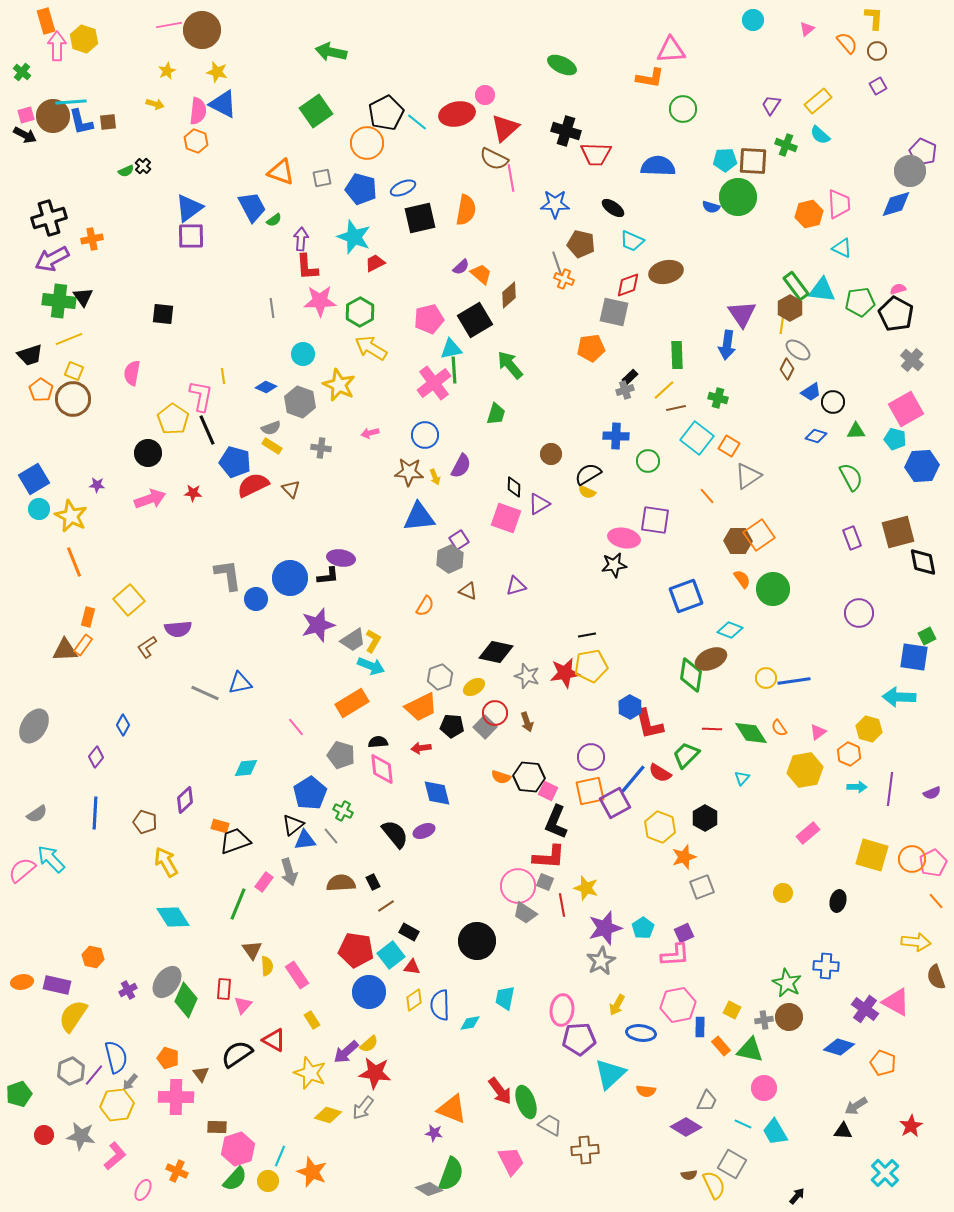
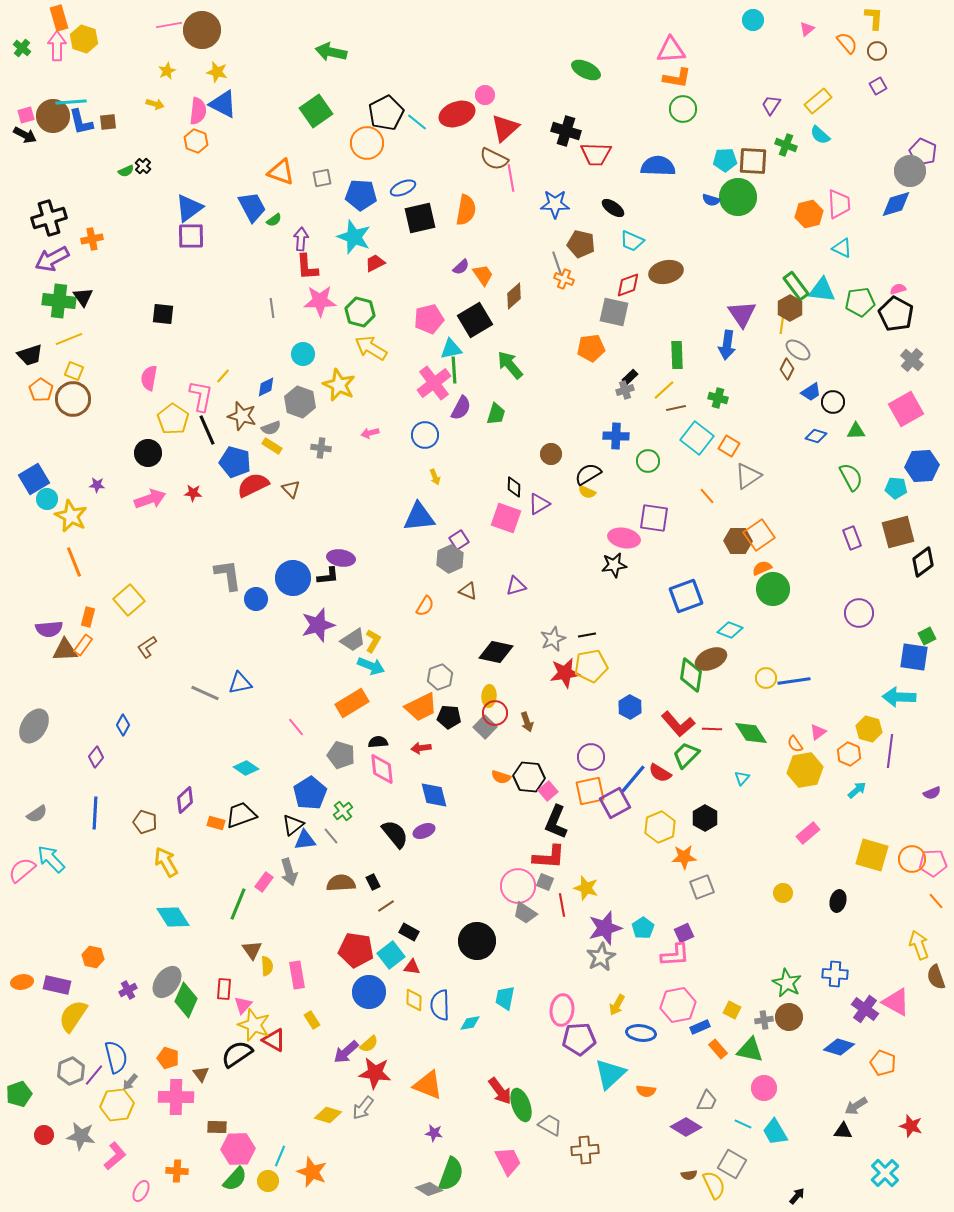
orange rectangle at (46, 21): moved 13 px right, 3 px up
green ellipse at (562, 65): moved 24 px right, 5 px down
green cross at (22, 72): moved 24 px up
orange L-shape at (650, 78): moved 27 px right
red ellipse at (457, 114): rotated 8 degrees counterclockwise
blue pentagon at (361, 189): moved 6 px down; rotated 12 degrees counterclockwise
blue semicircle at (711, 207): moved 7 px up
orange trapezoid at (481, 274): moved 2 px right, 1 px down; rotated 15 degrees clockwise
brown diamond at (509, 295): moved 5 px right, 1 px down
green hexagon at (360, 312): rotated 16 degrees counterclockwise
pink semicircle at (132, 373): moved 17 px right, 5 px down
yellow line at (223, 376): rotated 49 degrees clockwise
blue diamond at (266, 387): rotated 50 degrees counterclockwise
cyan pentagon at (895, 439): moved 1 px right, 49 px down; rotated 10 degrees counterclockwise
purple semicircle at (461, 466): moved 58 px up
brown star at (409, 472): moved 167 px left, 56 px up; rotated 12 degrees clockwise
cyan circle at (39, 509): moved 8 px right, 10 px up
purple square at (655, 520): moved 1 px left, 2 px up
black diamond at (923, 562): rotated 64 degrees clockwise
blue circle at (290, 578): moved 3 px right
orange semicircle at (742, 579): moved 20 px right, 11 px up; rotated 78 degrees counterclockwise
purple semicircle at (178, 629): moved 129 px left
gray star at (527, 676): moved 26 px right, 37 px up; rotated 30 degrees clockwise
yellow ellipse at (474, 687): moved 15 px right, 9 px down; rotated 55 degrees counterclockwise
red L-shape at (649, 724): moved 29 px right; rotated 28 degrees counterclockwise
black pentagon at (452, 726): moved 3 px left, 9 px up
orange semicircle at (779, 728): moved 16 px right, 16 px down
cyan diamond at (246, 768): rotated 40 degrees clockwise
cyan arrow at (857, 787): moved 3 px down; rotated 42 degrees counterclockwise
purple line at (890, 789): moved 38 px up
pink square at (548, 791): rotated 24 degrees clockwise
blue diamond at (437, 793): moved 3 px left, 2 px down
green cross at (343, 811): rotated 24 degrees clockwise
orange rectangle at (220, 826): moved 4 px left, 3 px up
yellow hexagon at (660, 827): rotated 16 degrees clockwise
black trapezoid at (235, 841): moved 6 px right, 26 px up
orange star at (684, 857): rotated 15 degrees clockwise
pink pentagon at (933, 863): rotated 24 degrees clockwise
yellow arrow at (916, 942): moved 3 px right, 3 px down; rotated 116 degrees counterclockwise
gray star at (601, 961): moved 4 px up
blue cross at (826, 966): moved 9 px right, 8 px down
pink rectangle at (297, 975): rotated 24 degrees clockwise
yellow diamond at (414, 1000): rotated 55 degrees counterclockwise
blue rectangle at (700, 1027): rotated 66 degrees clockwise
orange rectangle at (721, 1046): moved 3 px left, 3 px down
yellow star at (310, 1073): moved 56 px left, 48 px up
green ellipse at (526, 1102): moved 5 px left, 3 px down
orange triangle at (452, 1109): moved 24 px left, 24 px up
red star at (911, 1126): rotated 25 degrees counterclockwise
pink hexagon at (238, 1149): rotated 16 degrees clockwise
pink trapezoid at (511, 1161): moved 3 px left
orange cross at (177, 1171): rotated 20 degrees counterclockwise
pink ellipse at (143, 1190): moved 2 px left, 1 px down
